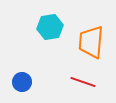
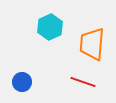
cyan hexagon: rotated 15 degrees counterclockwise
orange trapezoid: moved 1 px right, 2 px down
